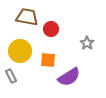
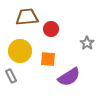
brown trapezoid: rotated 15 degrees counterclockwise
orange square: moved 1 px up
